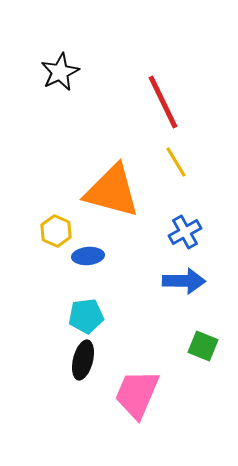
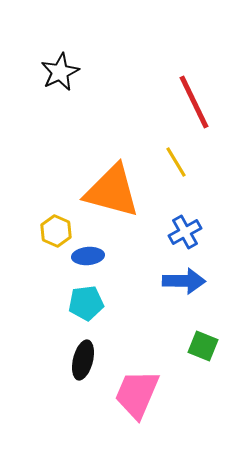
red line: moved 31 px right
cyan pentagon: moved 13 px up
